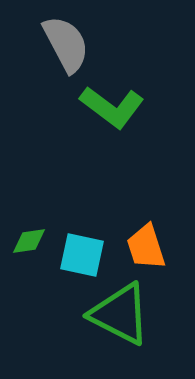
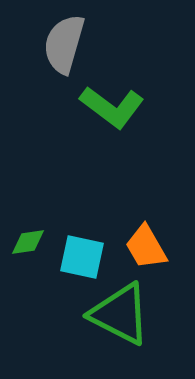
gray semicircle: moved 2 px left; rotated 136 degrees counterclockwise
green diamond: moved 1 px left, 1 px down
orange trapezoid: rotated 12 degrees counterclockwise
cyan square: moved 2 px down
